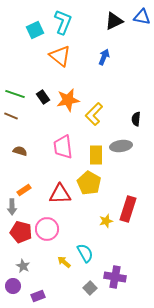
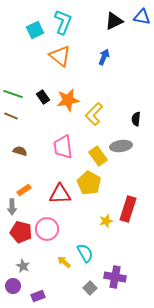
green line: moved 2 px left
yellow rectangle: moved 2 px right, 1 px down; rotated 36 degrees counterclockwise
